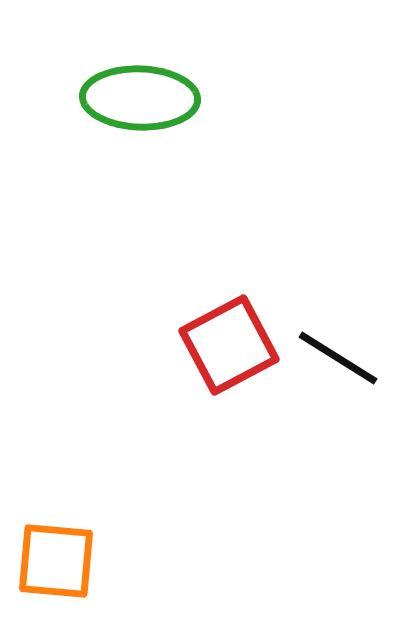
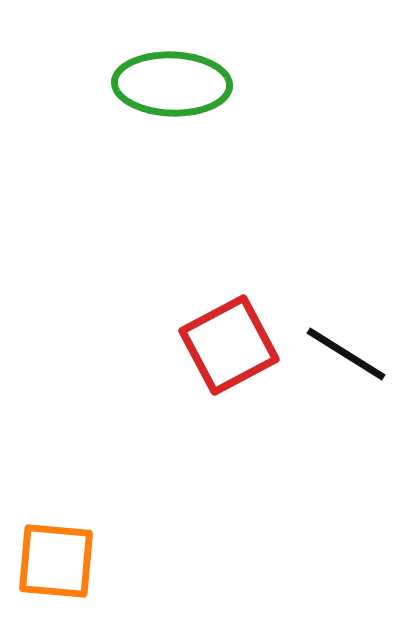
green ellipse: moved 32 px right, 14 px up
black line: moved 8 px right, 4 px up
